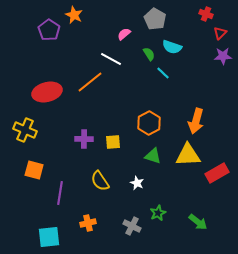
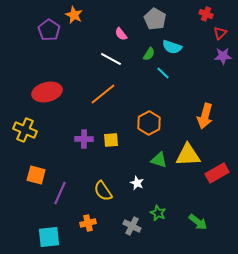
pink semicircle: moved 3 px left; rotated 88 degrees counterclockwise
green semicircle: rotated 64 degrees clockwise
orange line: moved 13 px right, 12 px down
orange arrow: moved 9 px right, 5 px up
yellow square: moved 2 px left, 2 px up
green triangle: moved 6 px right, 4 px down
orange square: moved 2 px right, 5 px down
yellow semicircle: moved 3 px right, 10 px down
purple line: rotated 15 degrees clockwise
green star: rotated 21 degrees counterclockwise
